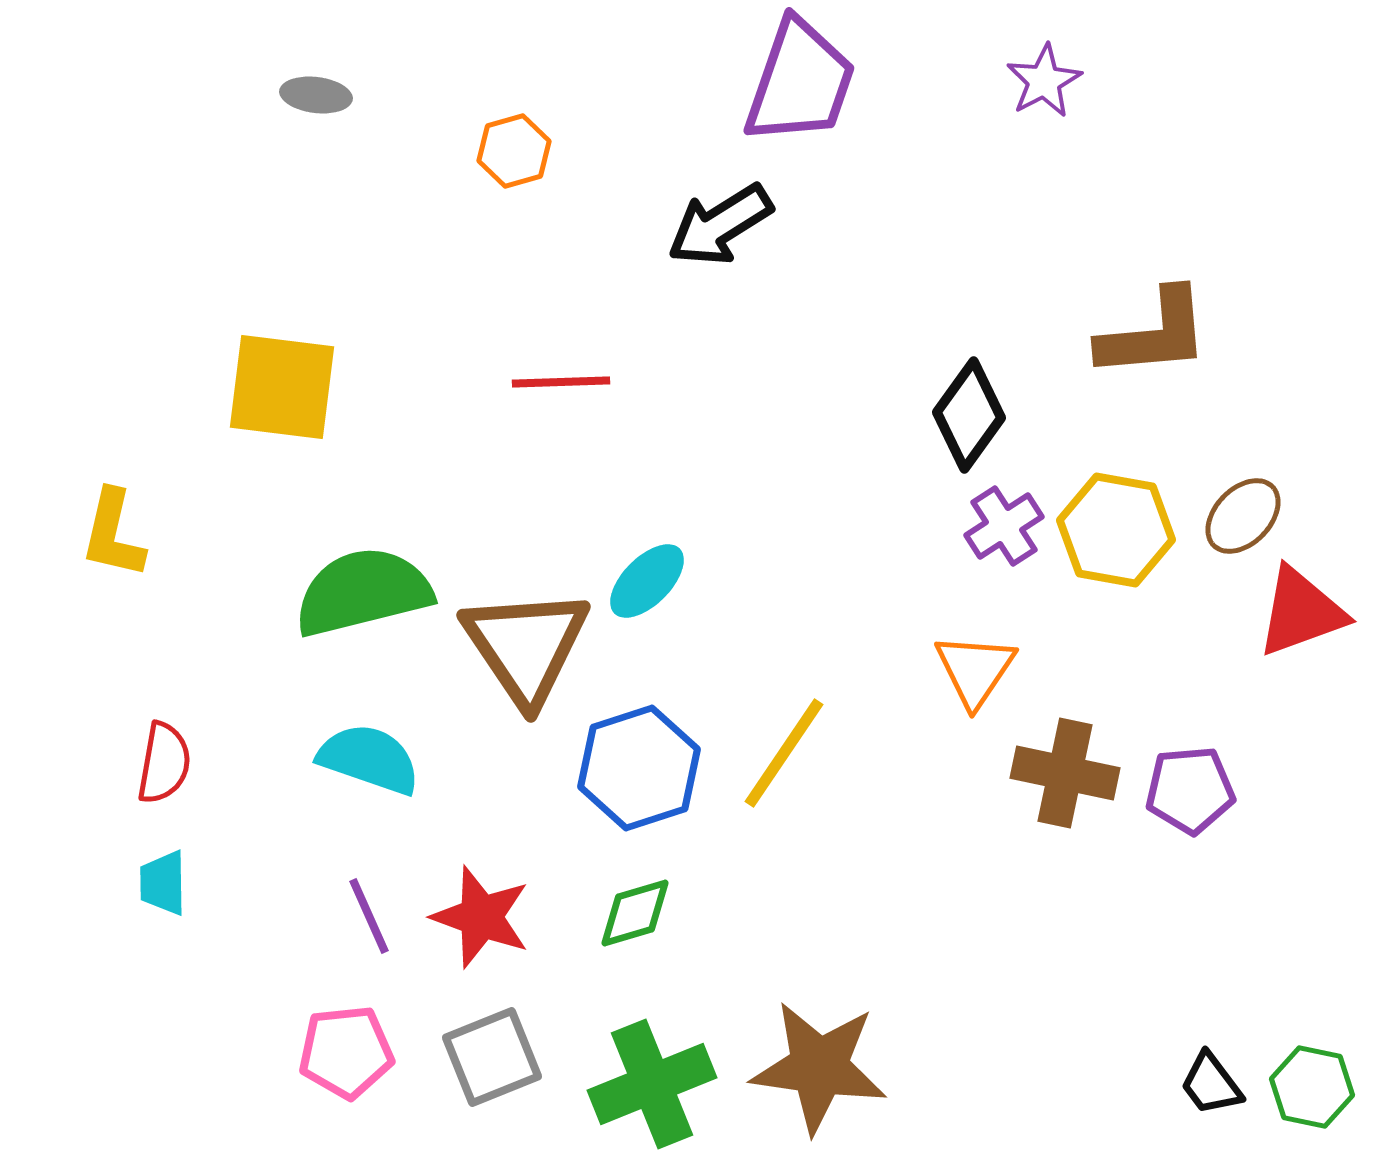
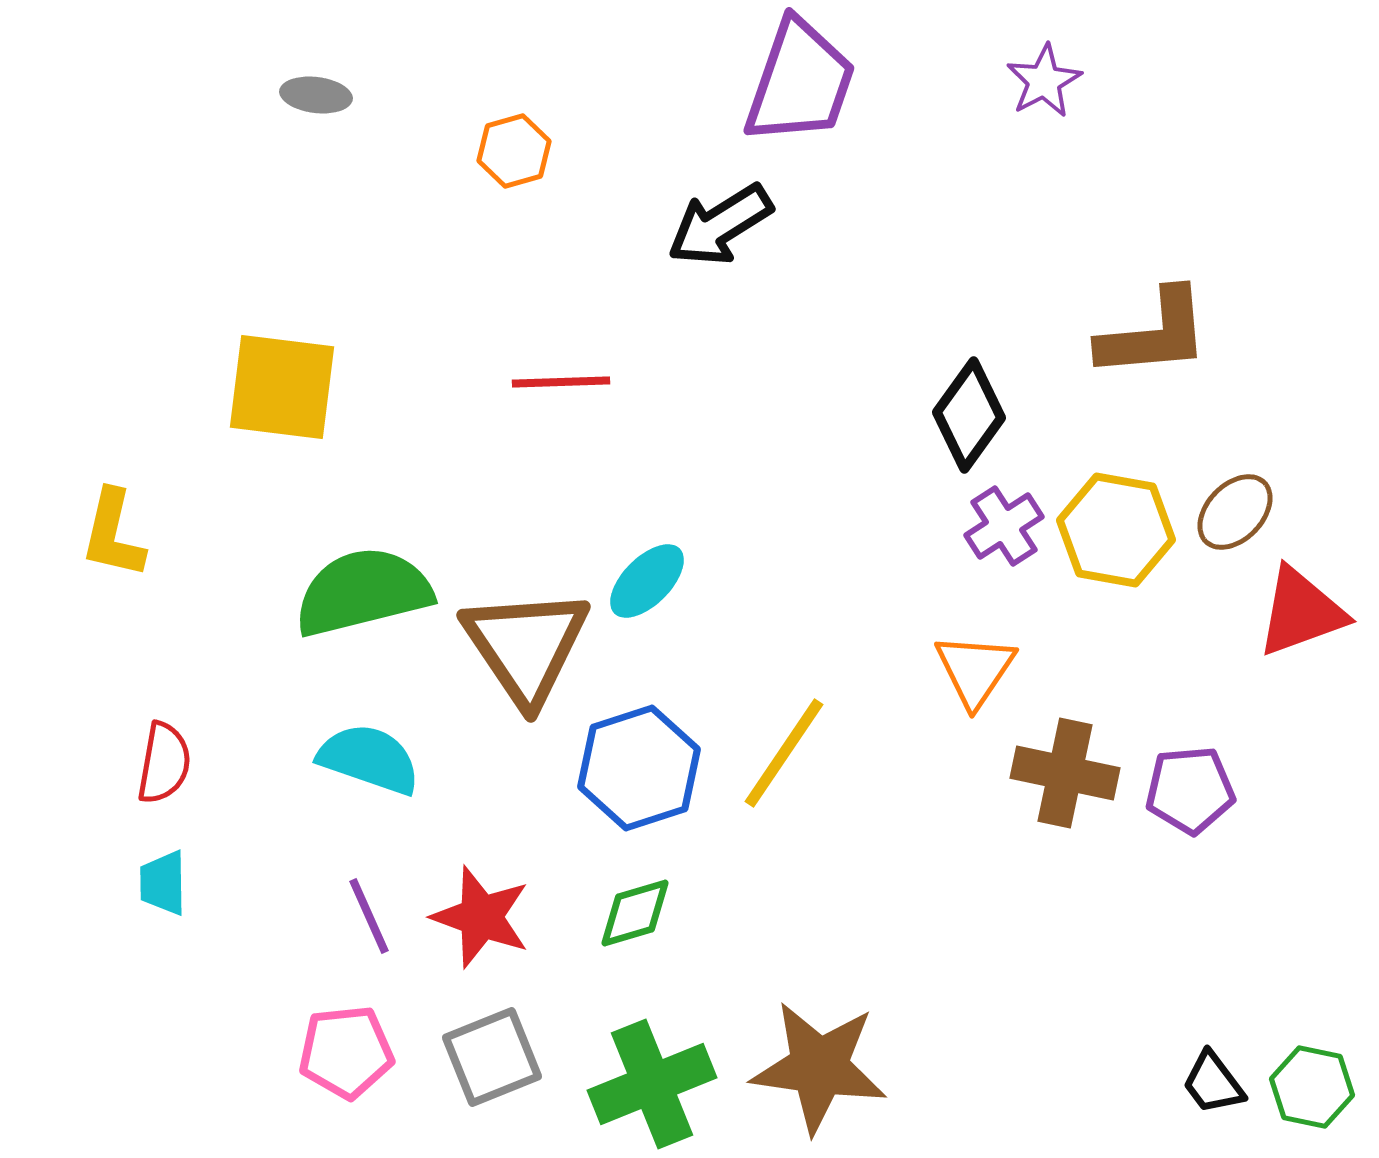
brown ellipse: moved 8 px left, 4 px up
black trapezoid: moved 2 px right, 1 px up
